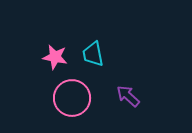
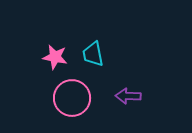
purple arrow: rotated 40 degrees counterclockwise
